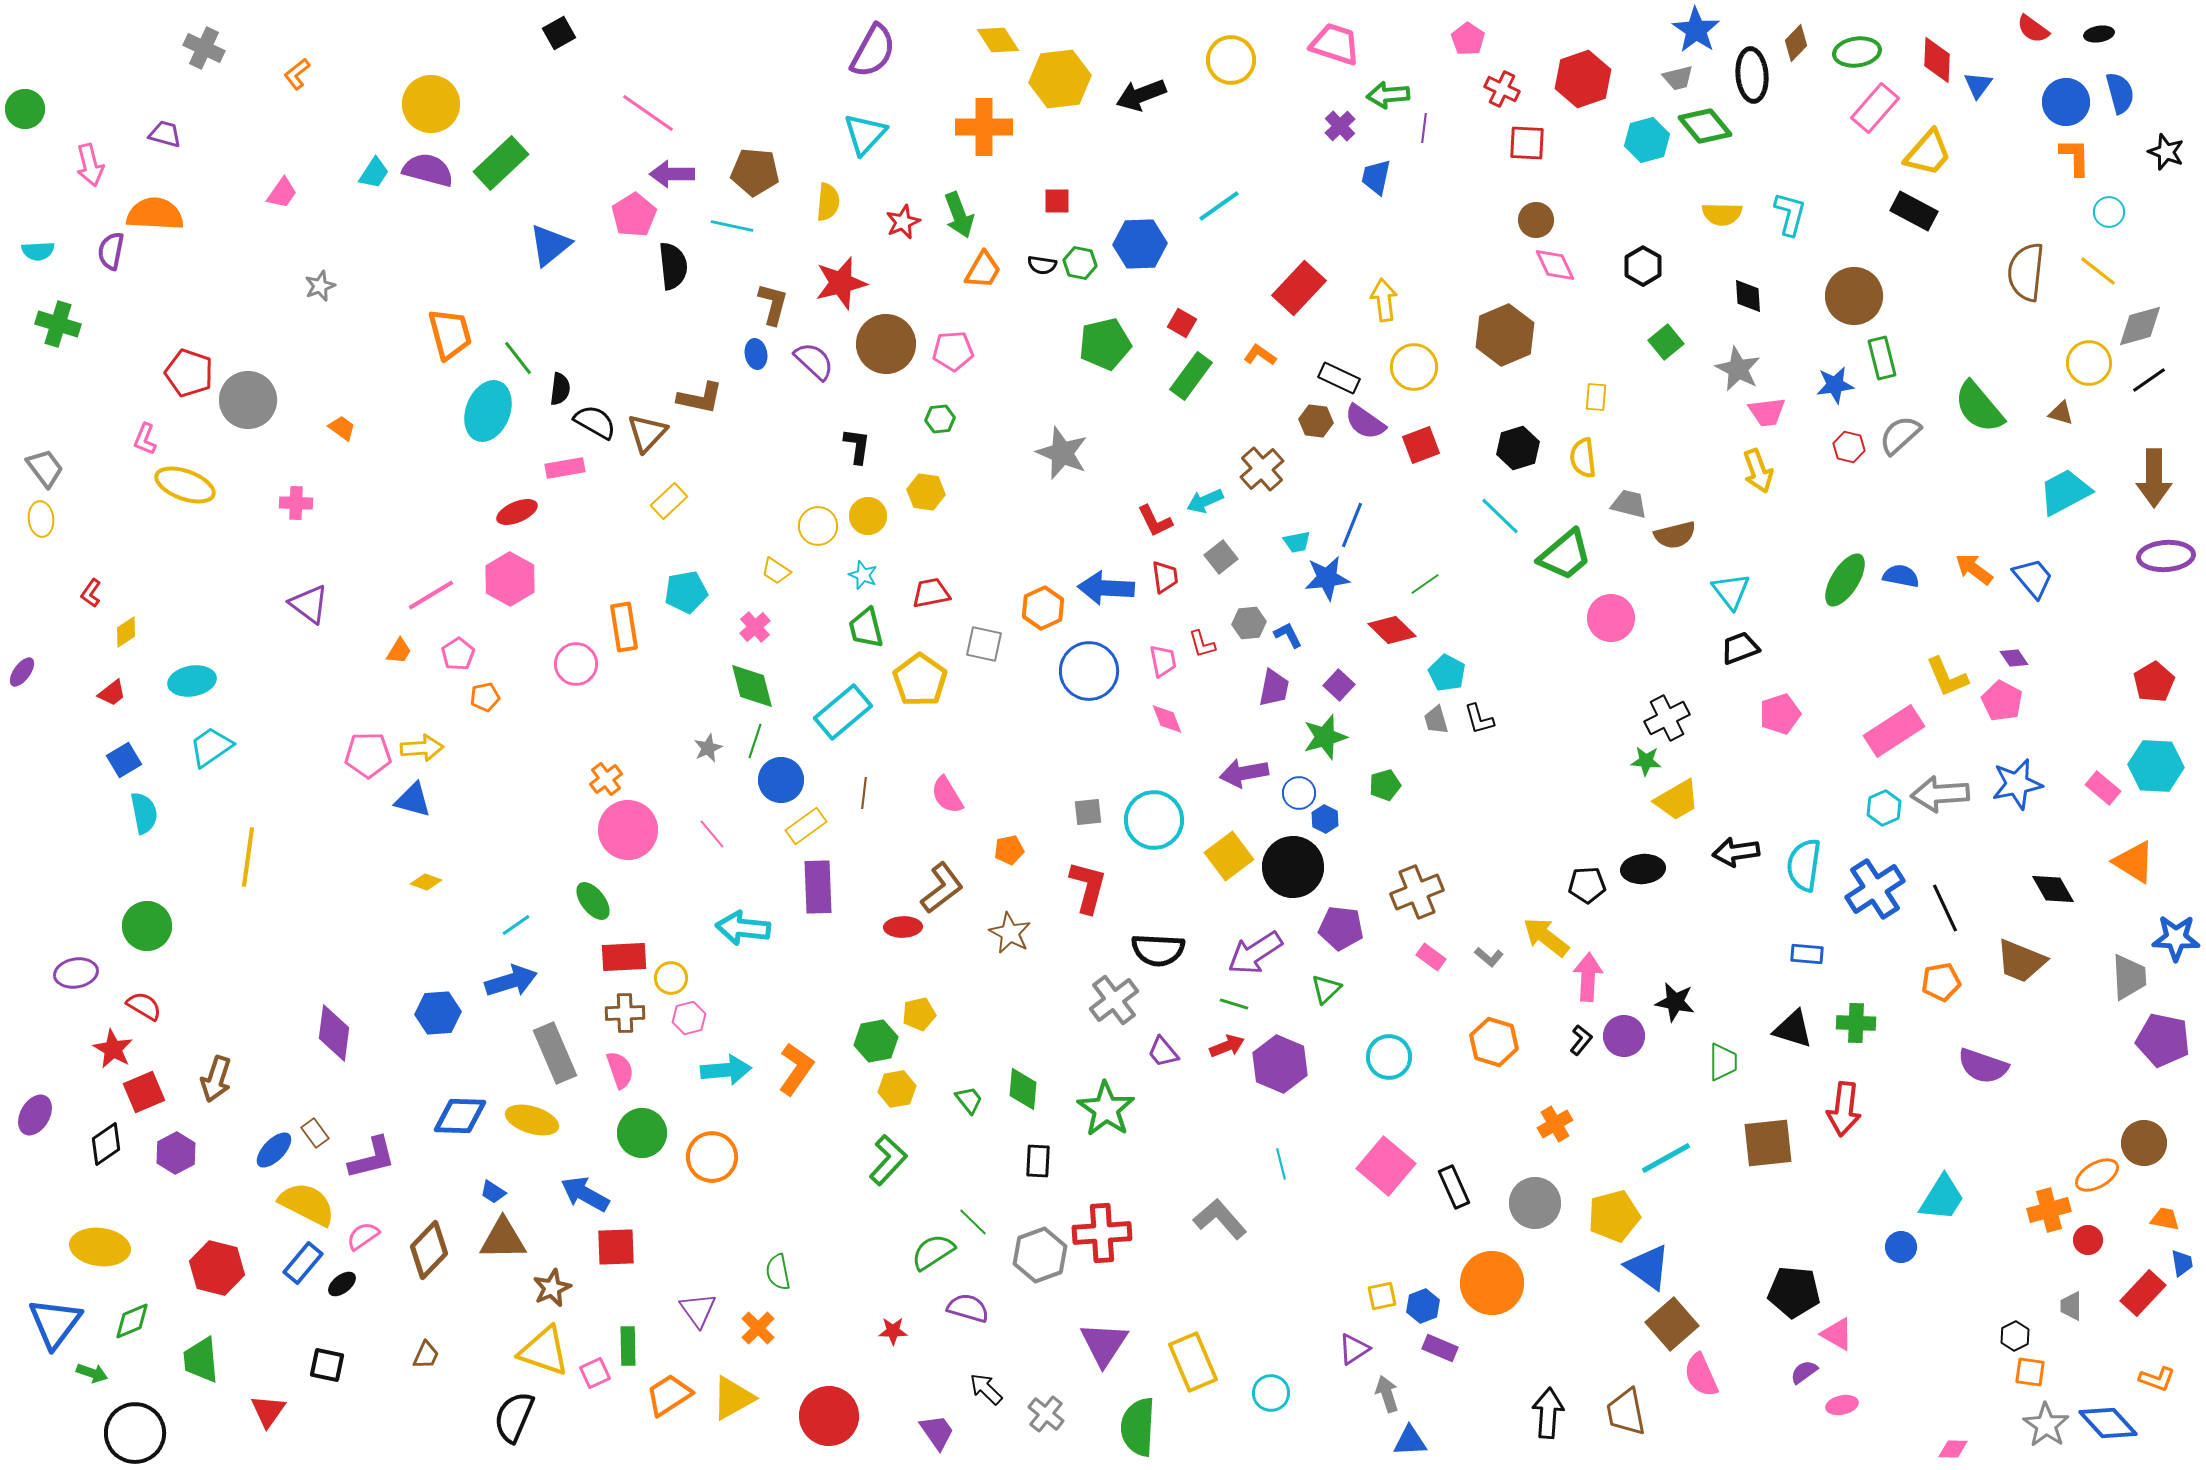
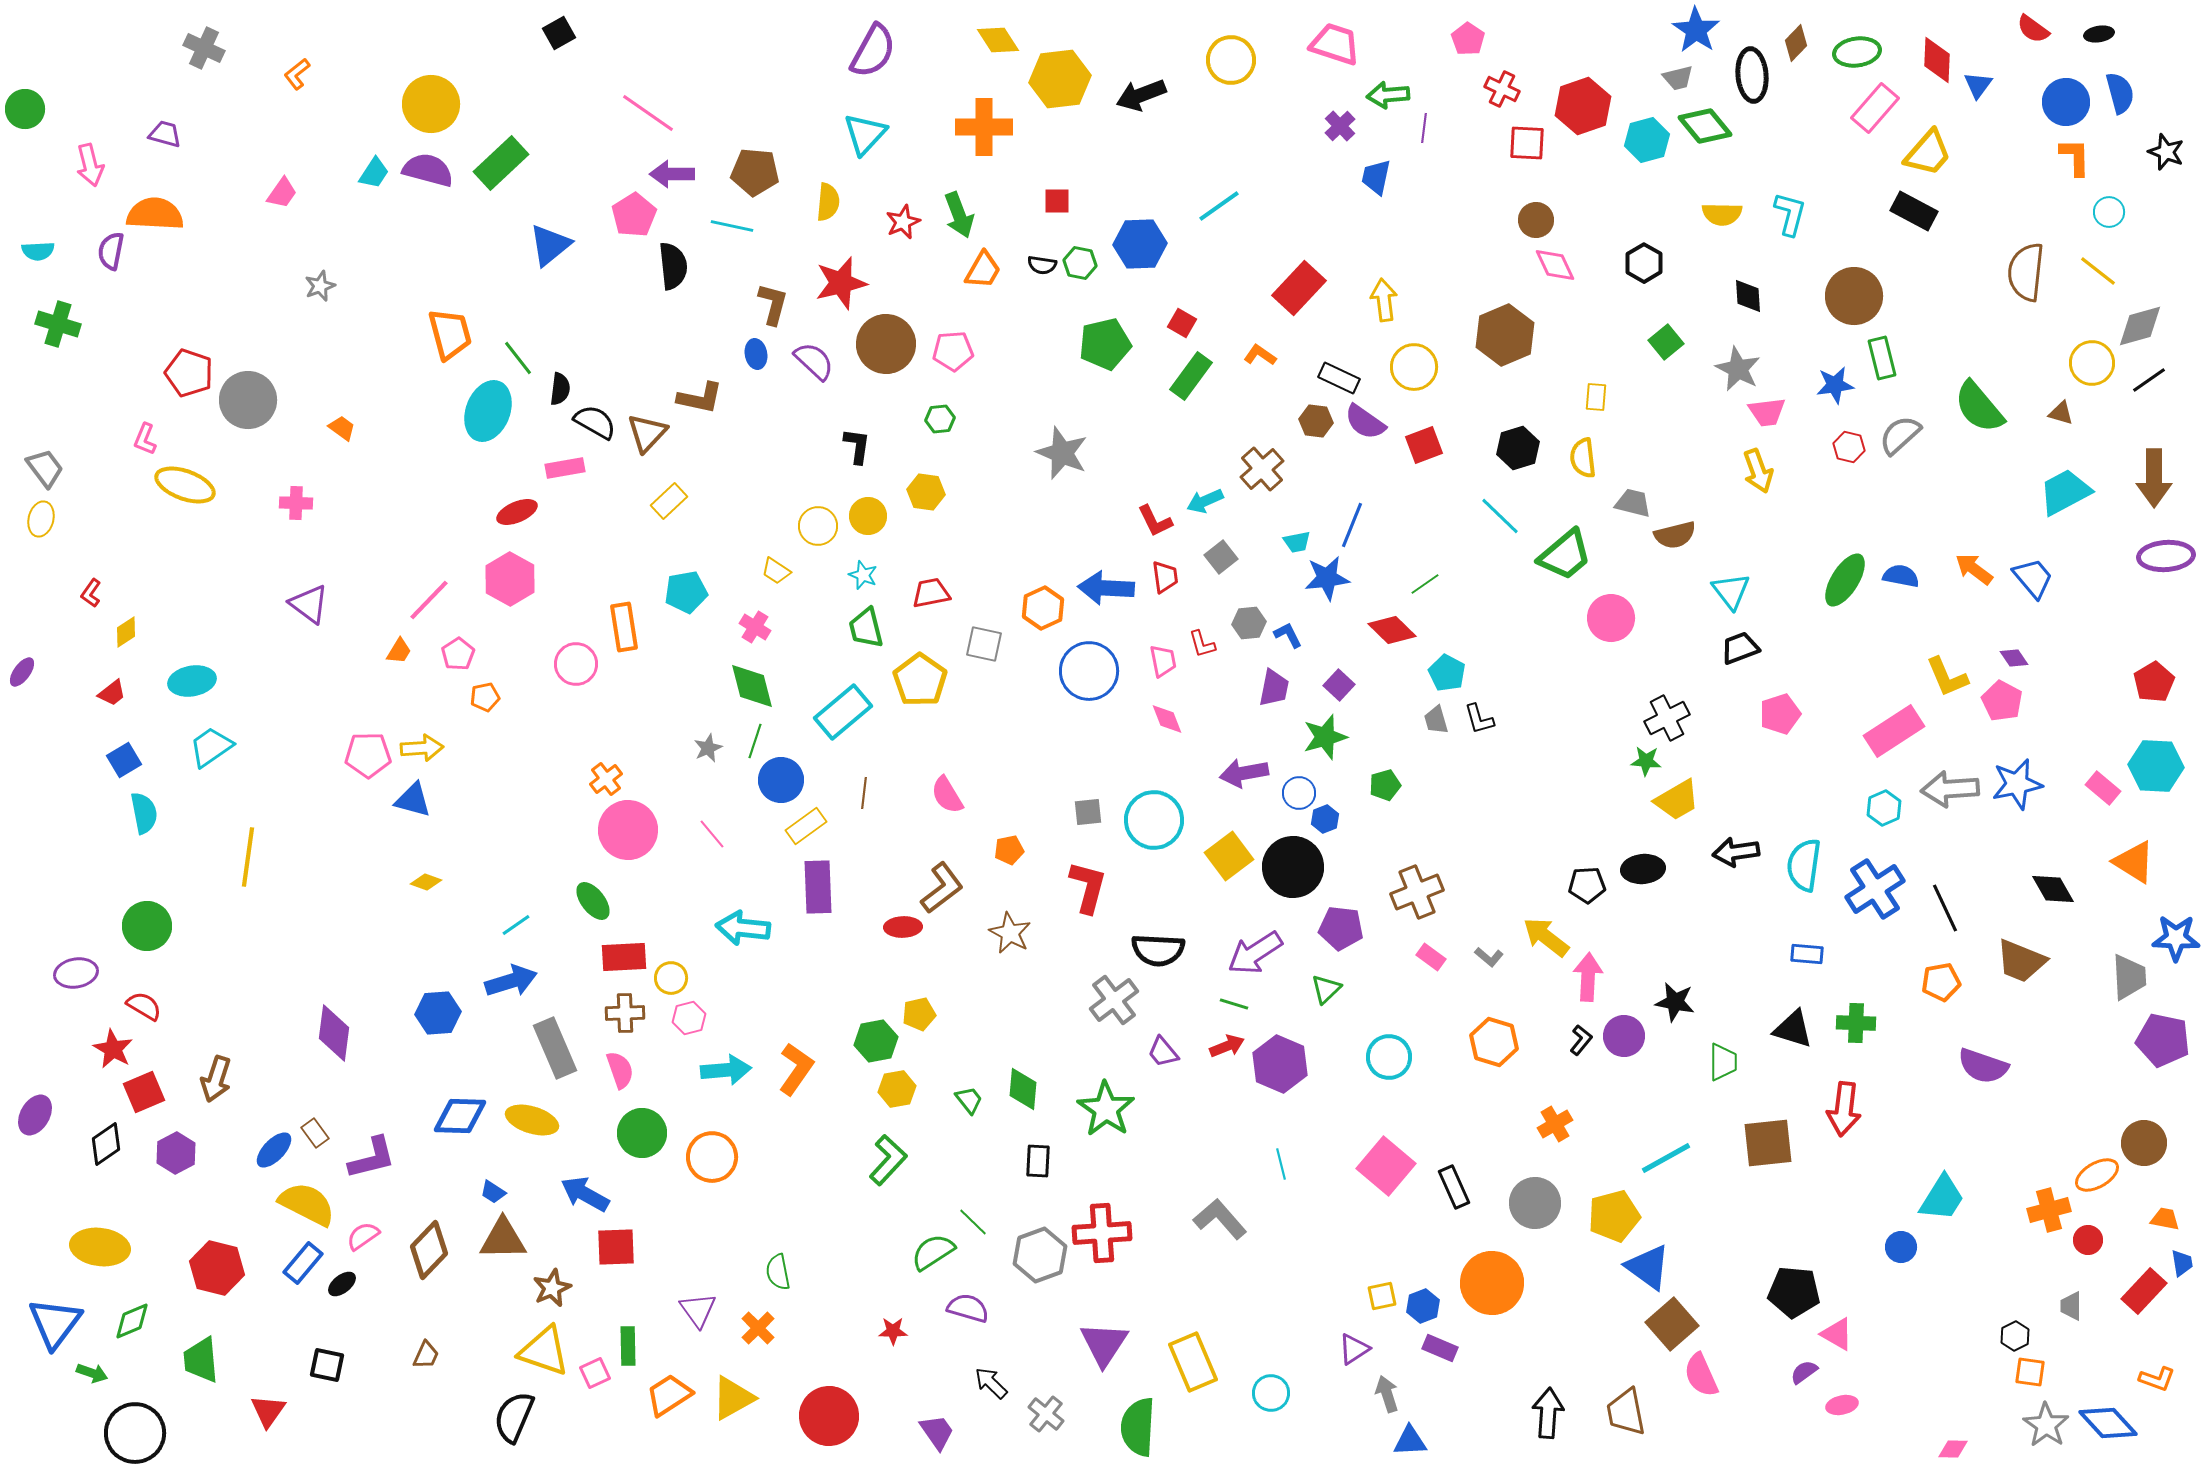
red hexagon at (1583, 79): moved 27 px down
black hexagon at (1643, 266): moved 1 px right, 3 px up
yellow circle at (2089, 363): moved 3 px right
red square at (1421, 445): moved 3 px right
gray trapezoid at (1629, 504): moved 4 px right, 1 px up
yellow ellipse at (41, 519): rotated 20 degrees clockwise
pink line at (431, 595): moved 2 px left, 5 px down; rotated 15 degrees counterclockwise
pink cross at (755, 627): rotated 16 degrees counterclockwise
gray arrow at (1940, 794): moved 10 px right, 5 px up
blue hexagon at (1325, 819): rotated 12 degrees clockwise
gray rectangle at (555, 1053): moved 5 px up
red rectangle at (2143, 1293): moved 1 px right, 2 px up
black arrow at (986, 1389): moved 5 px right, 6 px up
